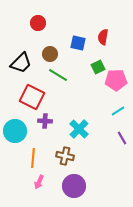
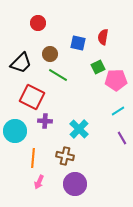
purple circle: moved 1 px right, 2 px up
